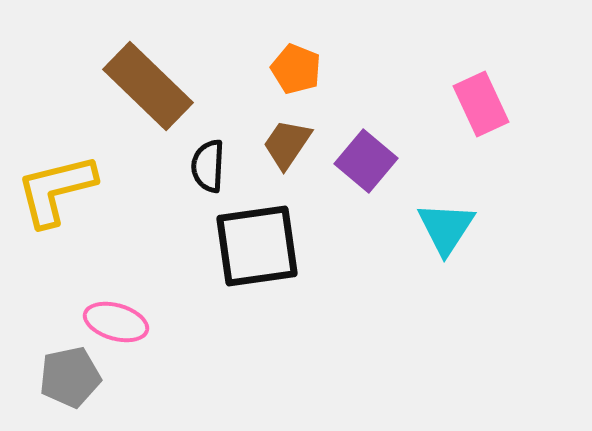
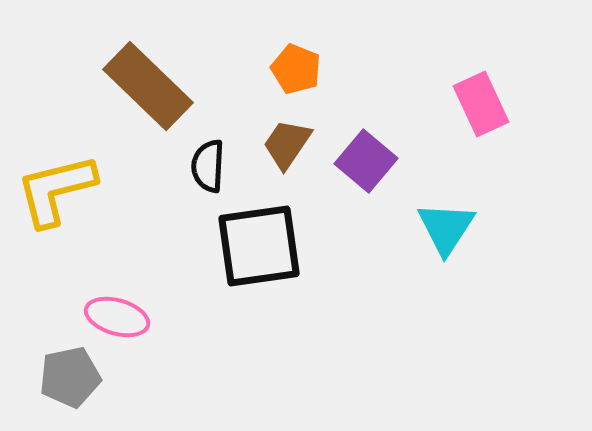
black square: moved 2 px right
pink ellipse: moved 1 px right, 5 px up
